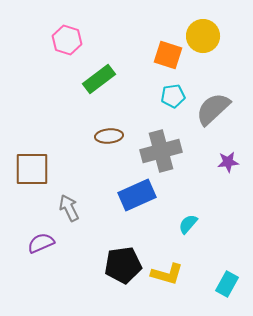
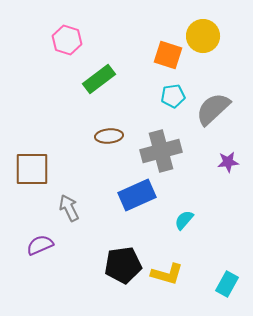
cyan semicircle: moved 4 px left, 4 px up
purple semicircle: moved 1 px left, 2 px down
